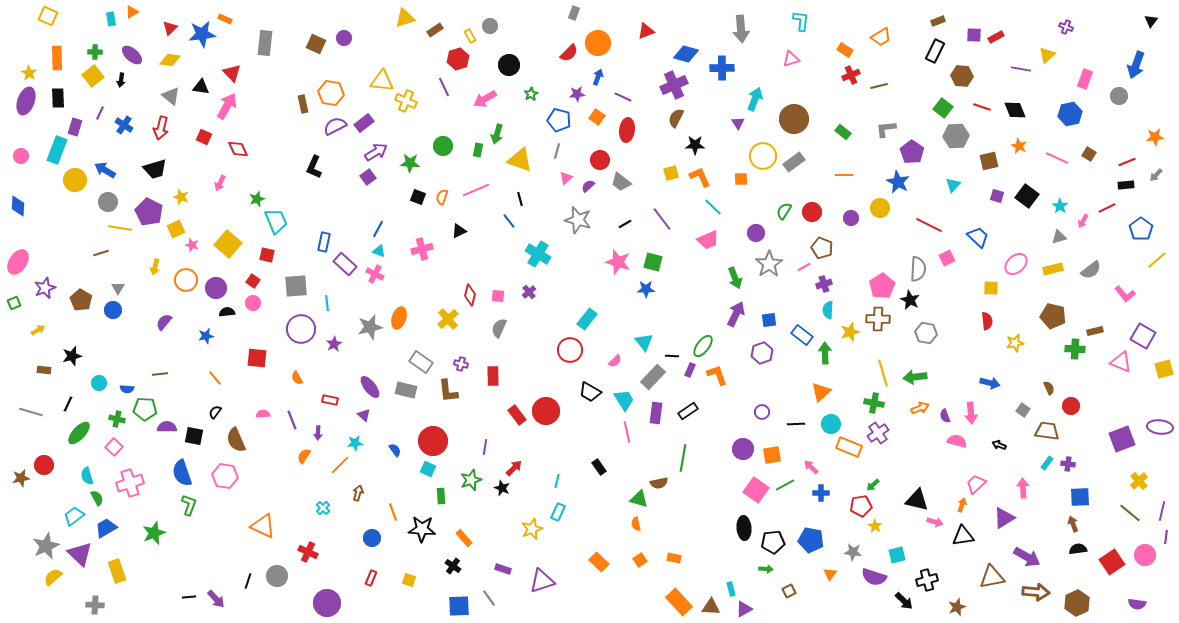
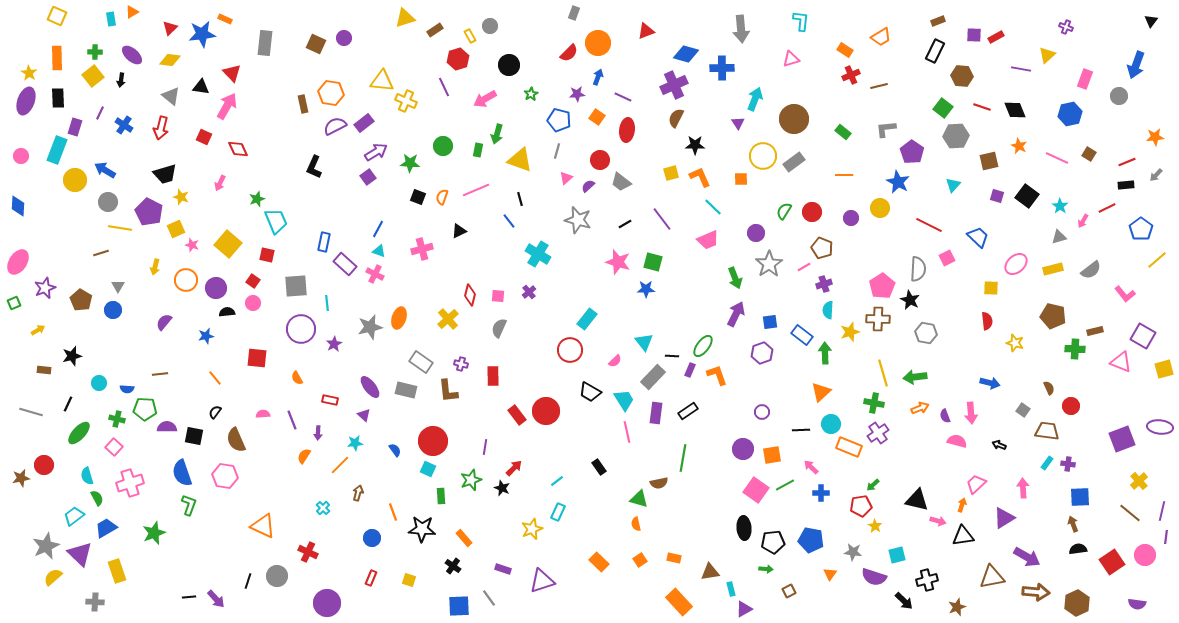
yellow square at (48, 16): moved 9 px right
black trapezoid at (155, 169): moved 10 px right, 5 px down
gray triangle at (118, 288): moved 2 px up
blue square at (769, 320): moved 1 px right, 2 px down
yellow star at (1015, 343): rotated 30 degrees clockwise
black line at (796, 424): moved 5 px right, 6 px down
cyan line at (557, 481): rotated 40 degrees clockwise
pink arrow at (935, 522): moved 3 px right, 1 px up
gray cross at (95, 605): moved 3 px up
brown triangle at (711, 607): moved 1 px left, 35 px up; rotated 12 degrees counterclockwise
